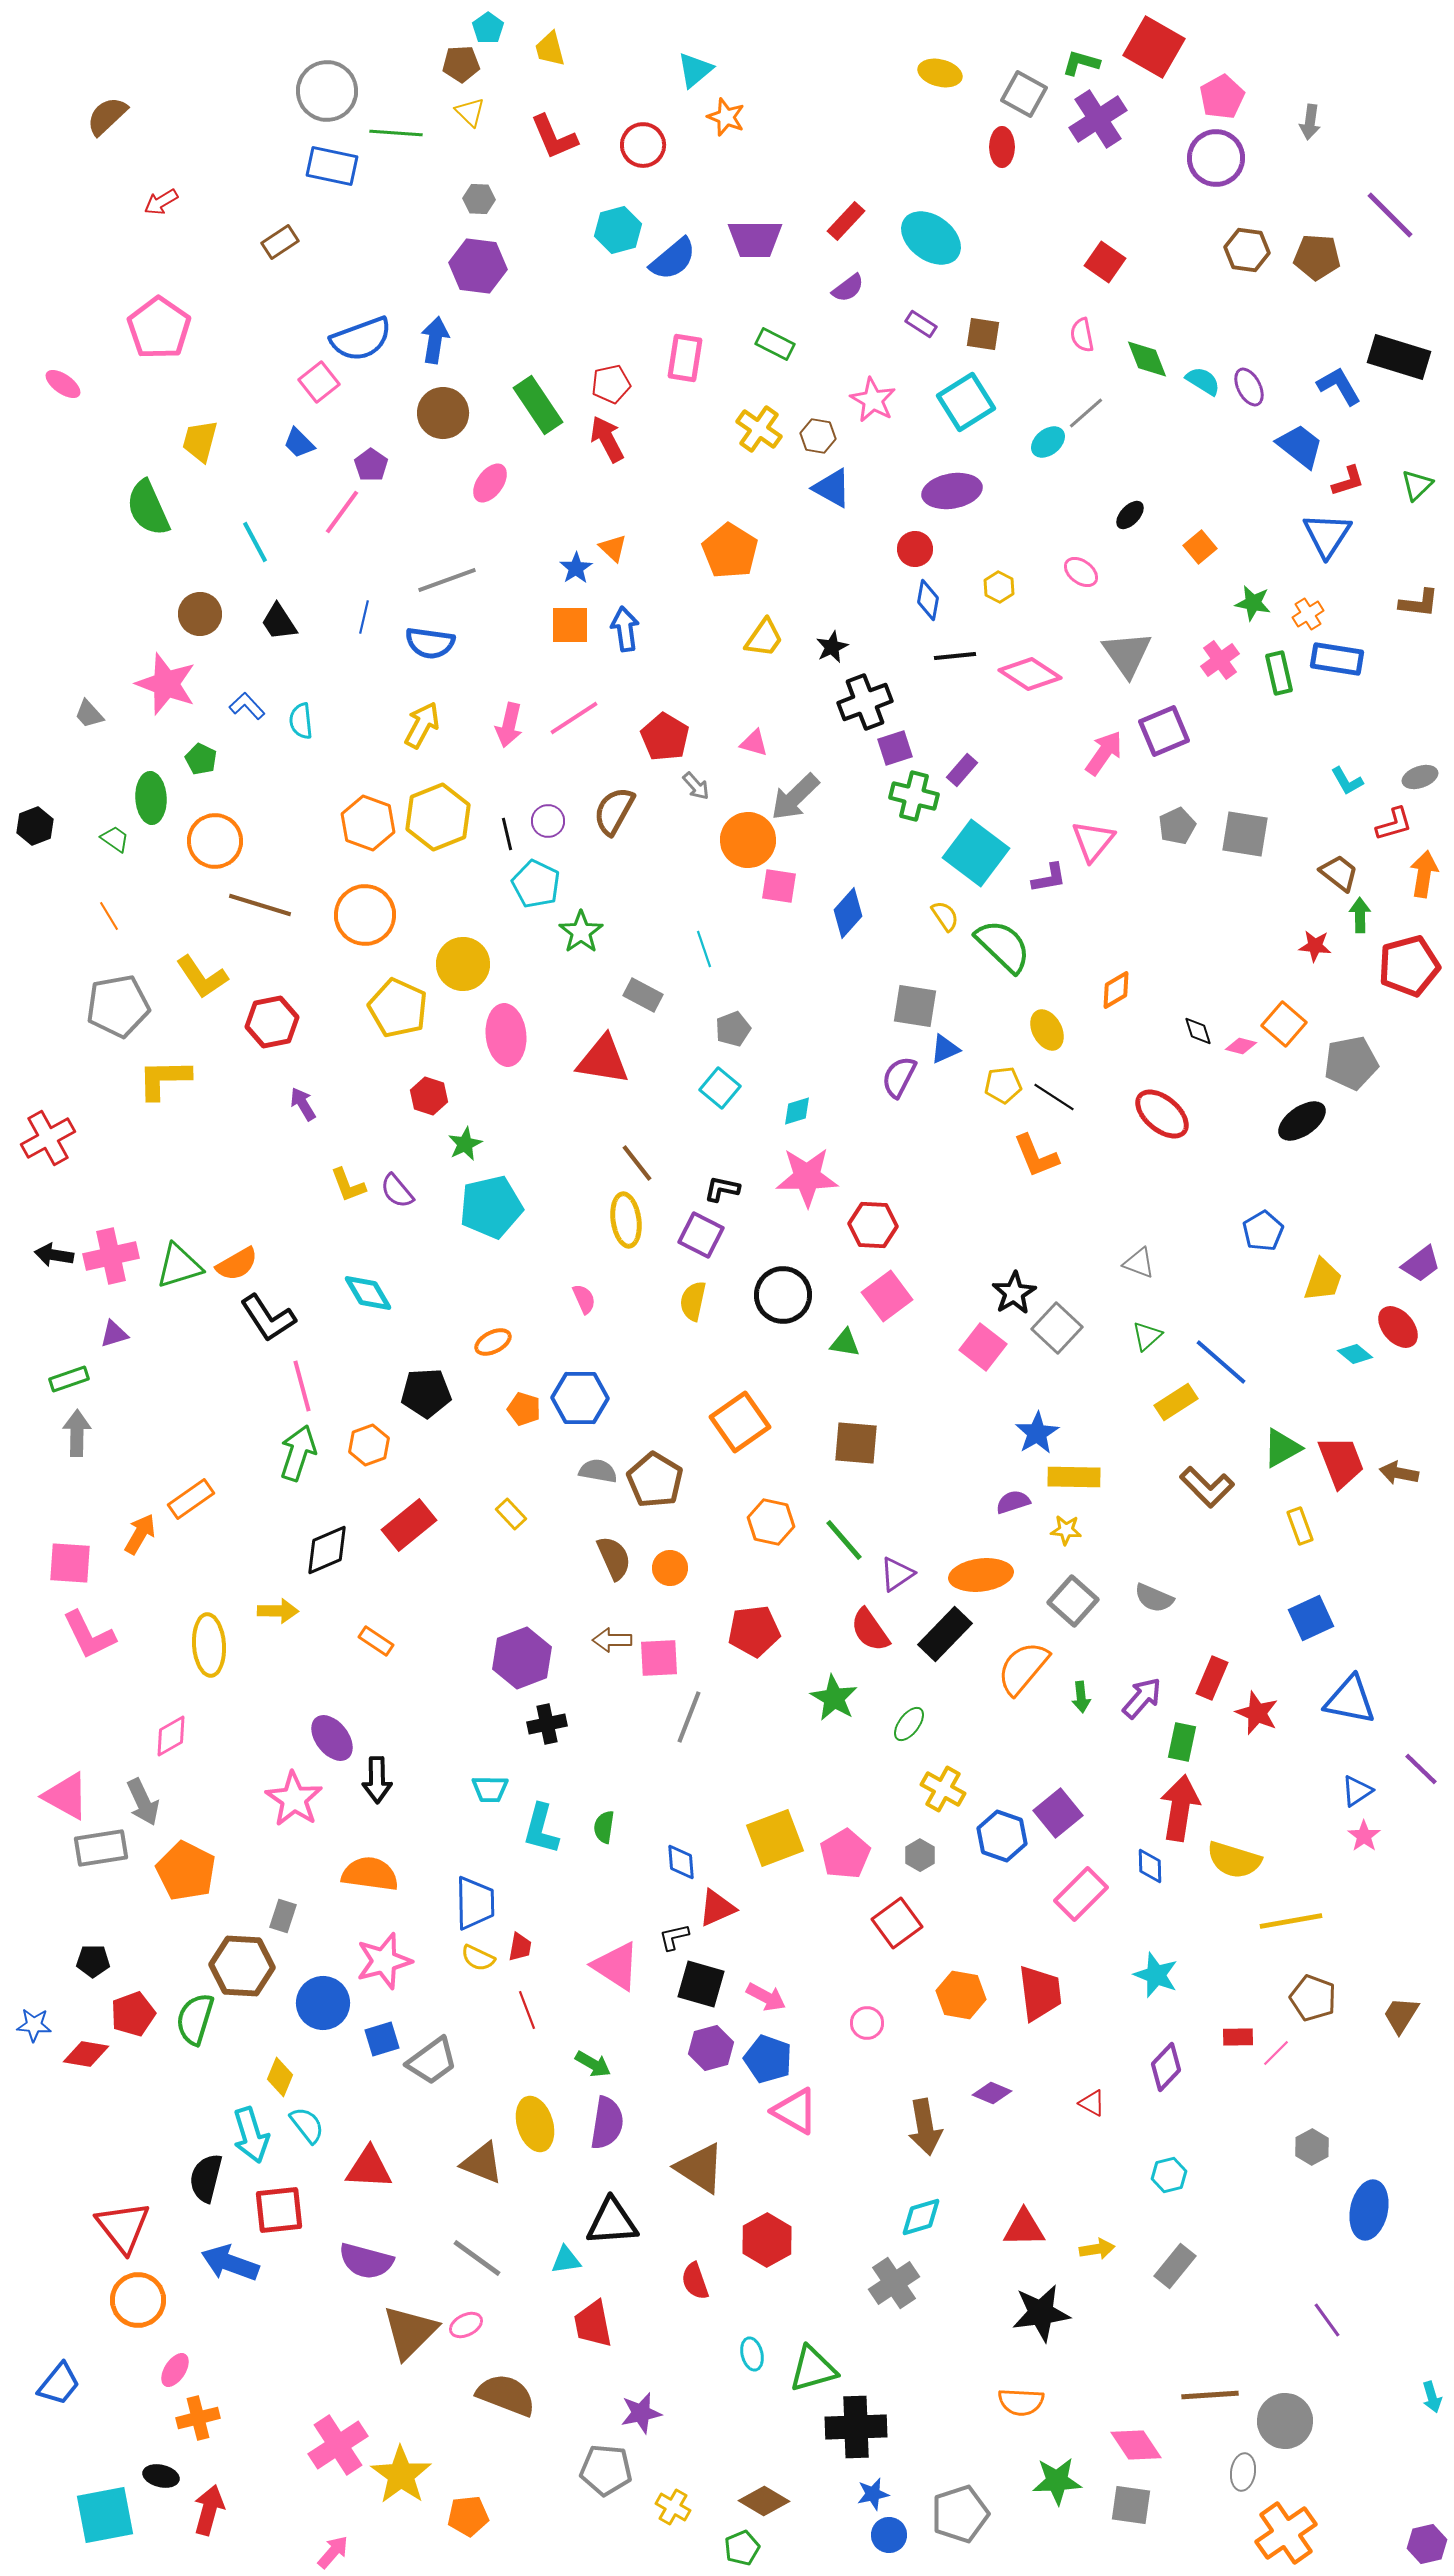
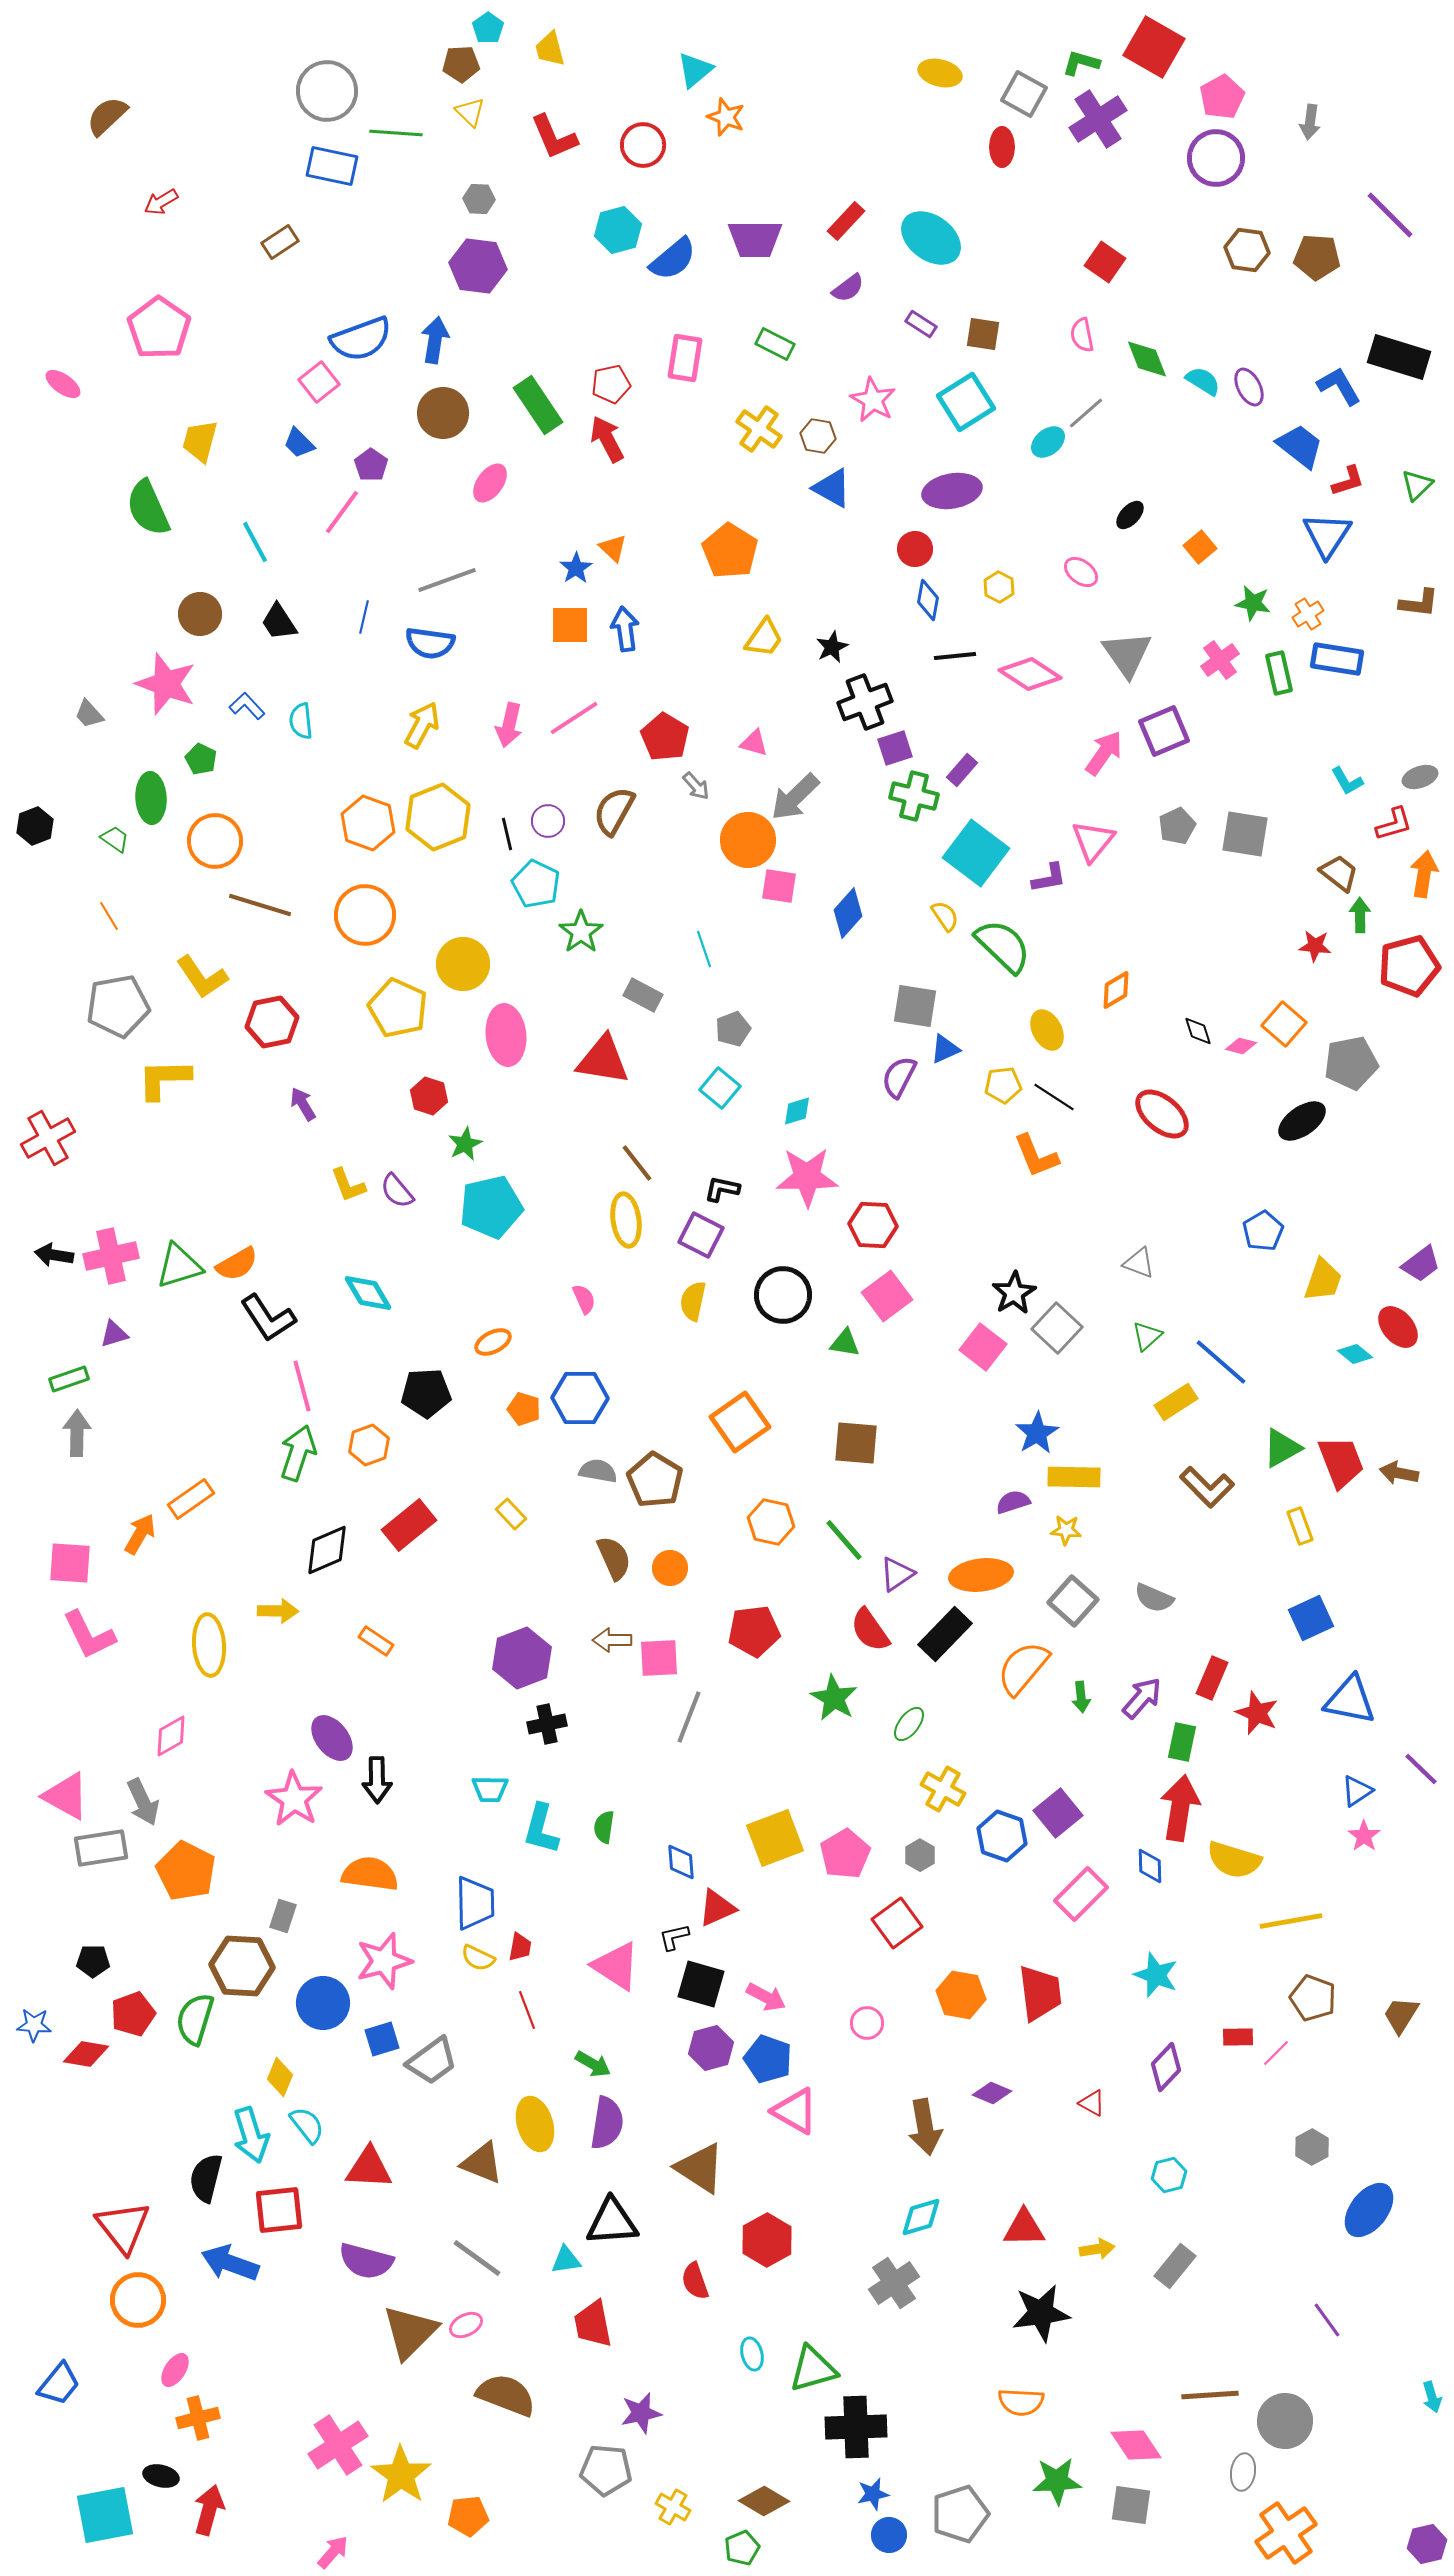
blue ellipse at (1369, 2210): rotated 26 degrees clockwise
